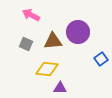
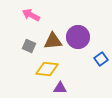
purple circle: moved 5 px down
gray square: moved 3 px right, 2 px down
